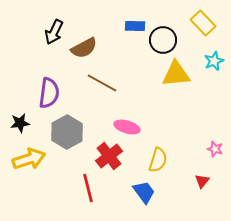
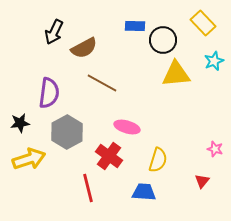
red cross: rotated 16 degrees counterclockwise
blue trapezoid: rotated 50 degrees counterclockwise
